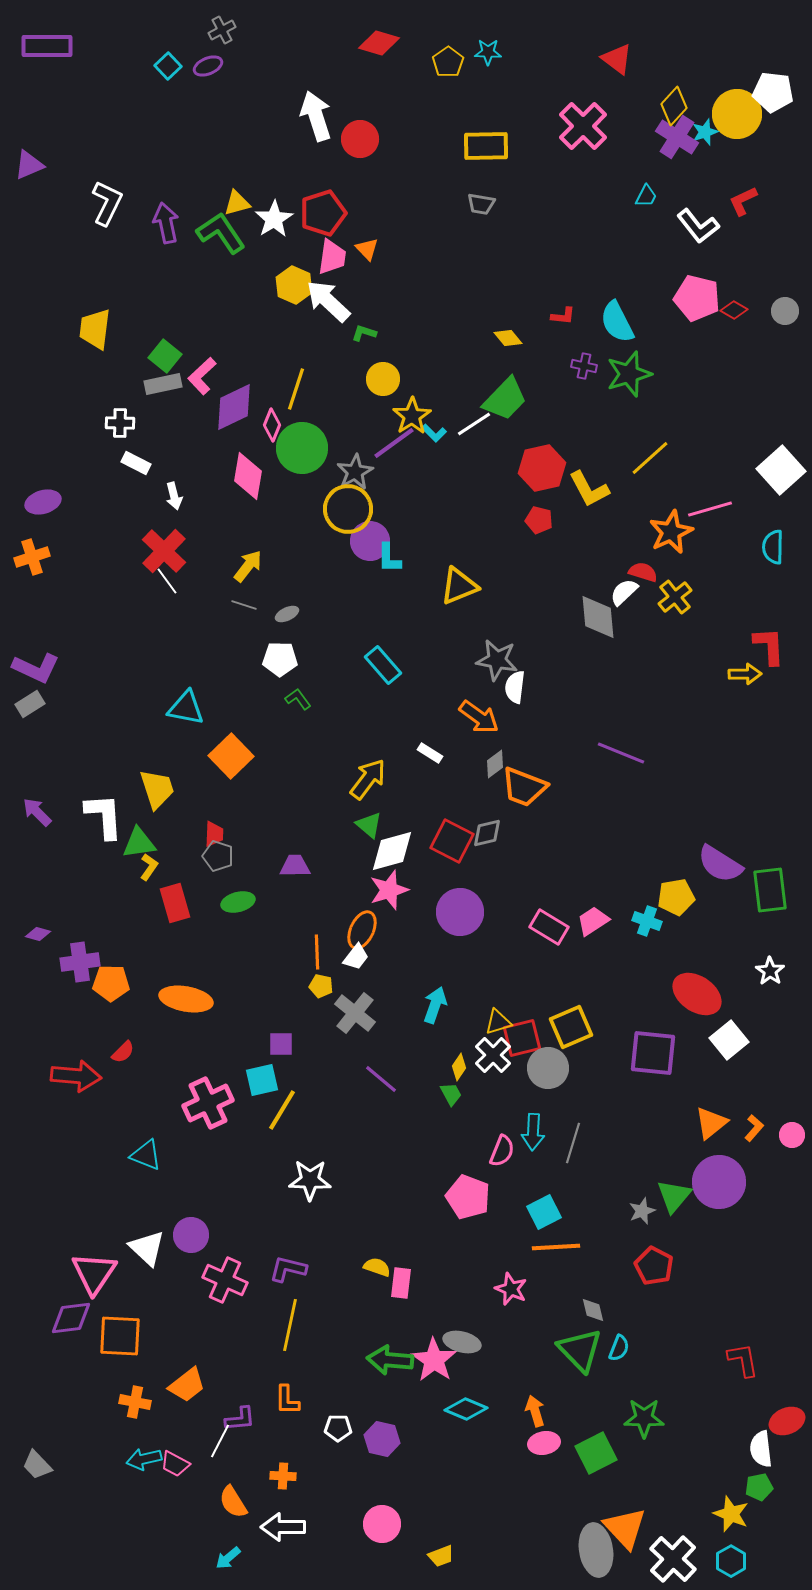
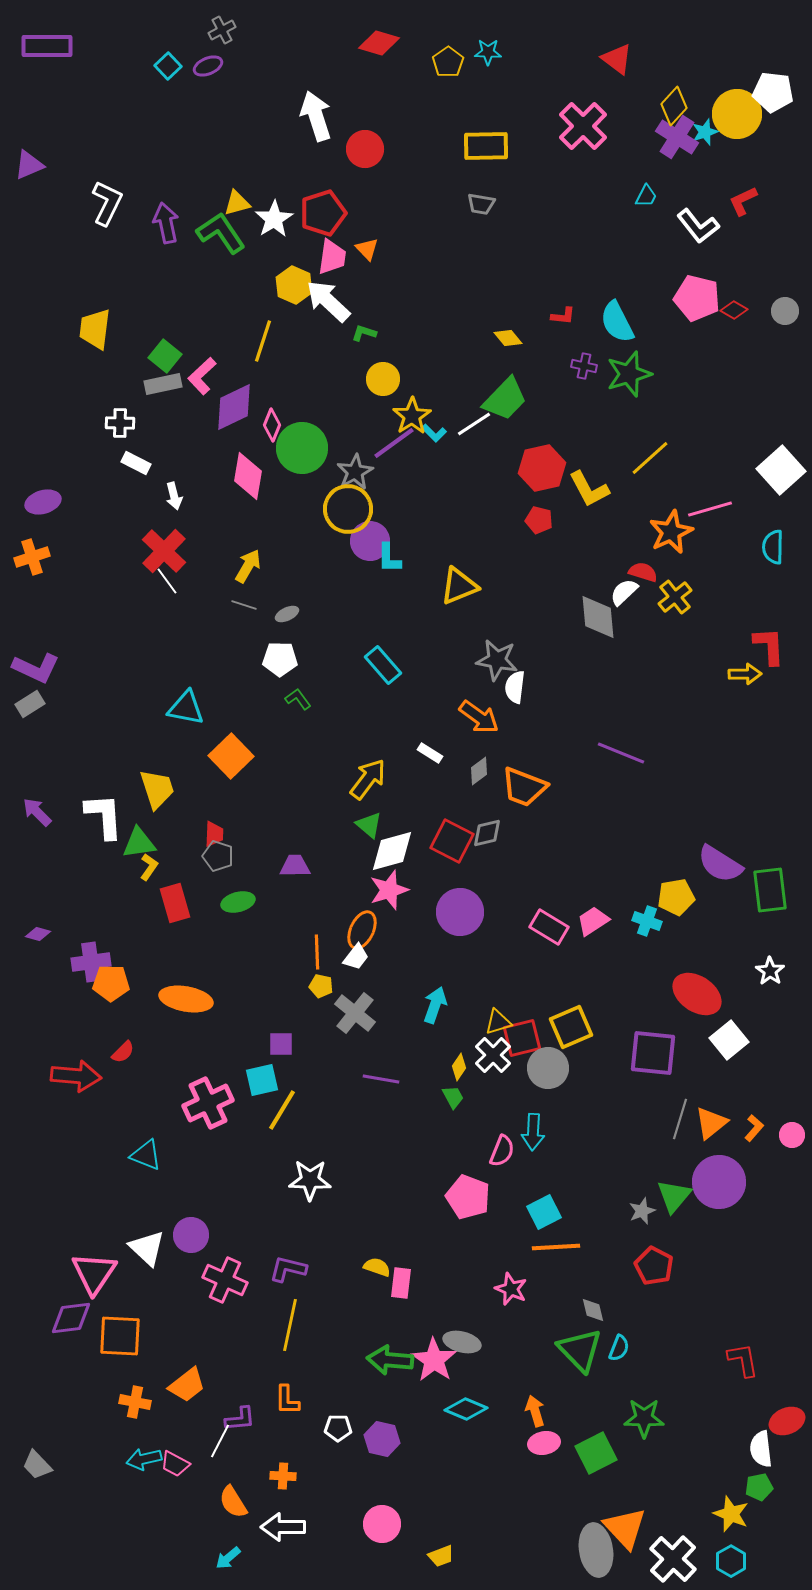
red circle at (360, 139): moved 5 px right, 10 px down
yellow line at (296, 389): moved 33 px left, 48 px up
yellow arrow at (248, 566): rotated 8 degrees counterclockwise
gray diamond at (495, 764): moved 16 px left, 7 px down
purple cross at (80, 962): moved 11 px right
purple line at (381, 1079): rotated 30 degrees counterclockwise
green trapezoid at (451, 1094): moved 2 px right, 3 px down
gray line at (573, 1143): moved 107 px right, 24 px up
